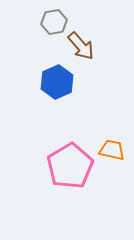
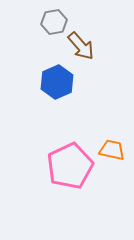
pink pentagon: rotated 6 degrees clockwise
